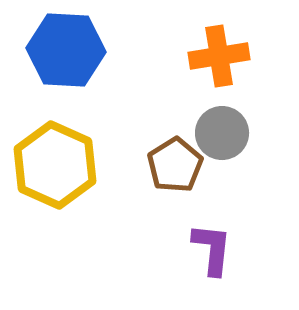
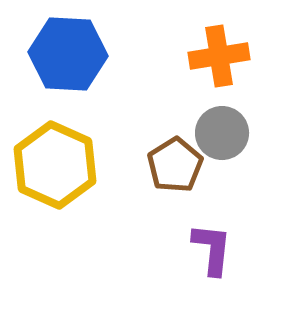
blue hexagon: moved 2 px right, 4 px down
